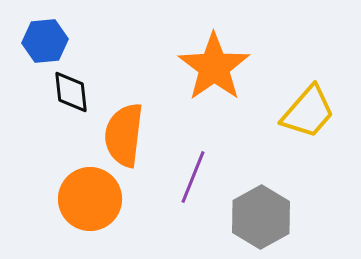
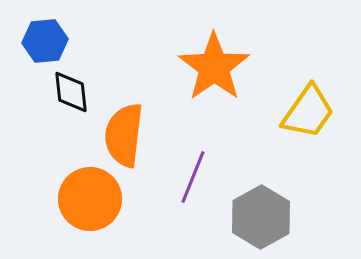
yellow trapezoid: rotated 6 degrees counterclockwise
